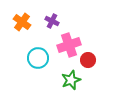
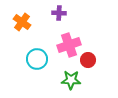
purple cross: moved 7 px right, 8 px up; rotated 24 degrees counterclockwise
cyan circle: moved 1 px left, 1 px down
green star: rotated 24 degrees clockwise
